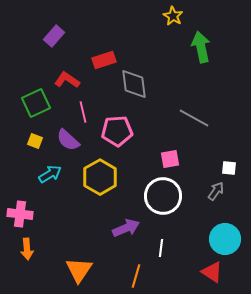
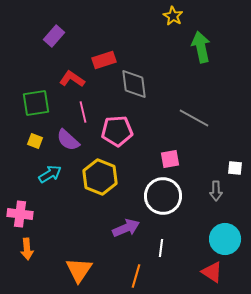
red L-shape: moved 5 px right, 1 px up
green square: rotated 16 degrees clockwise
white square: moved 6 px right
yellow hexagon: rotated 8 degrees counterclockwise
gray arrow: rotated 144 degrees clockwise
